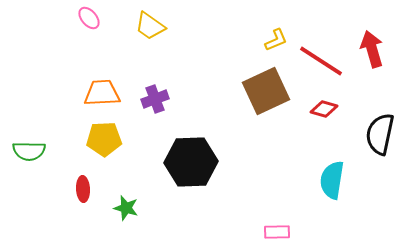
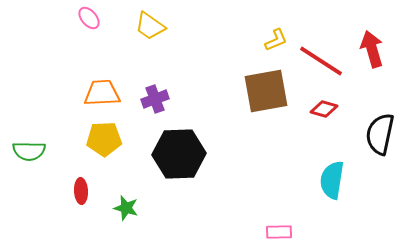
brown square: rotated 15 degrees clockwise
black hexagon: moved 12 px left, 8 px up
red ellipse: moved 2 px left, 2 px down
pink rectangle: moved 2 px right
